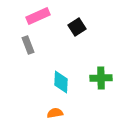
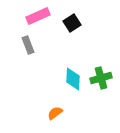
black square: moved 5 px left, 4 px up
green cross: rotated 15 degrees counterclockwise
cyan diamond: moved 12 px right, 3 px up
orange semicircle: rotated 28 degrees counterclockwise
